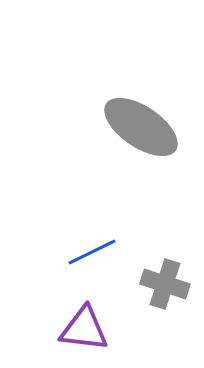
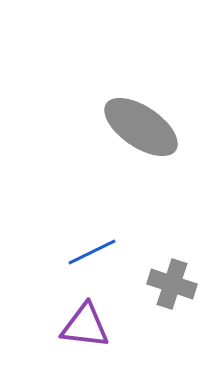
gray cross: moved 7 px right
purple triangle: moved 1 px right, 3 px up
